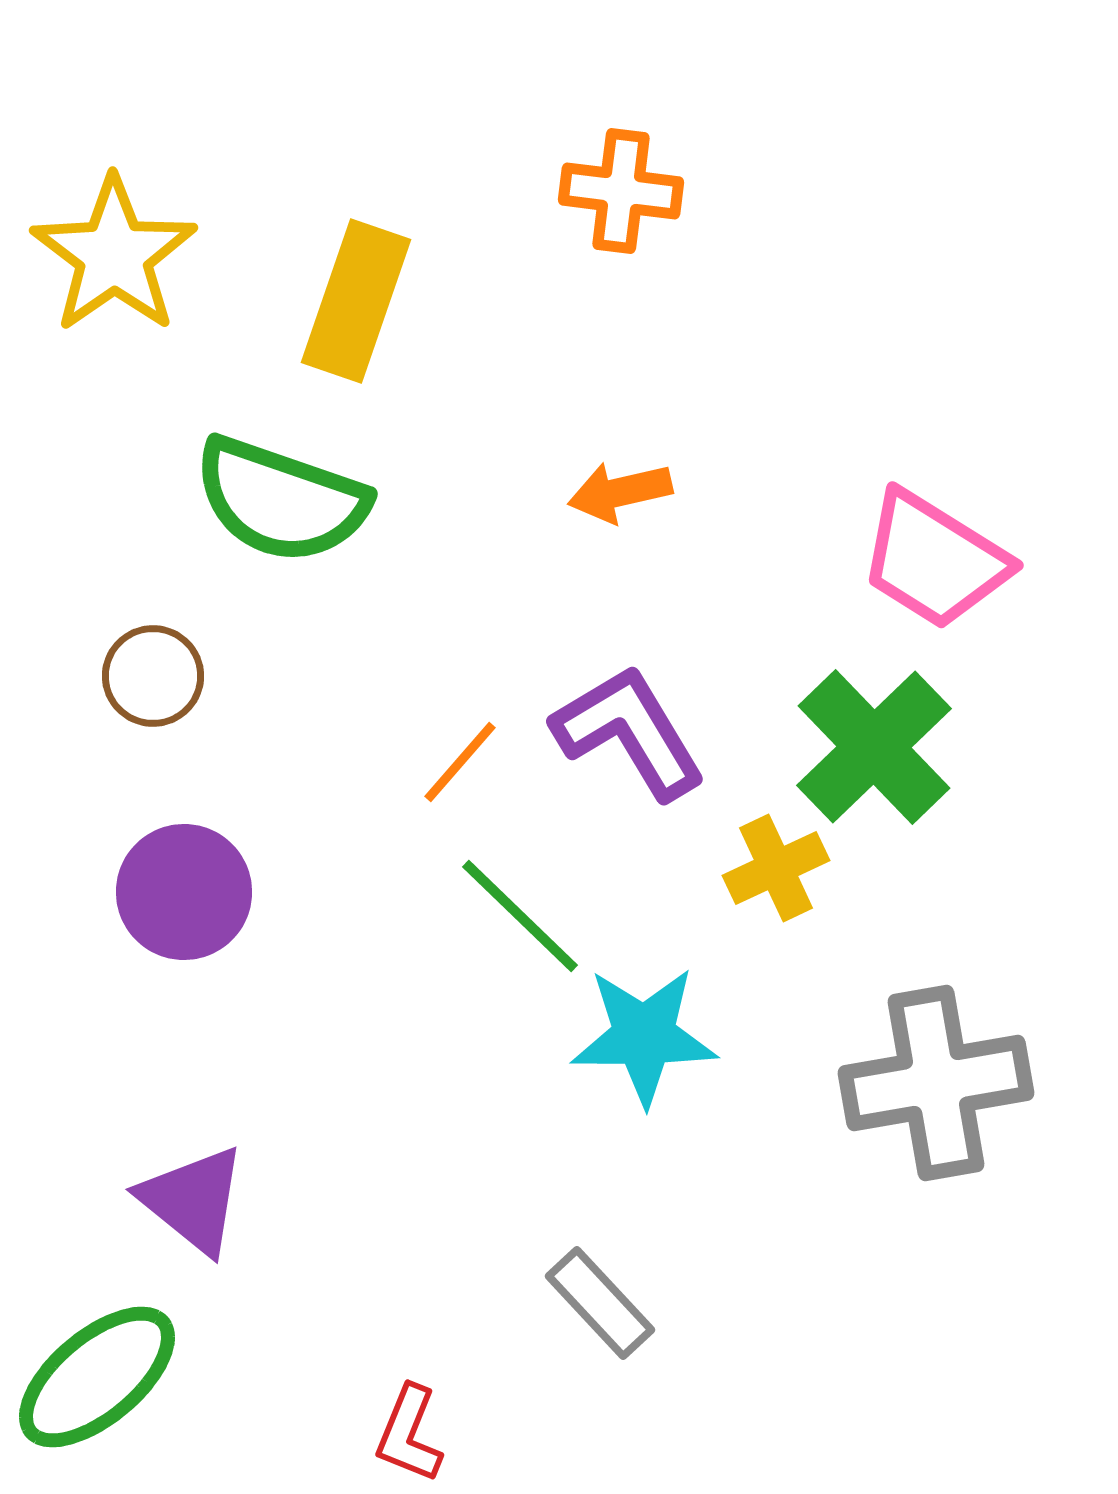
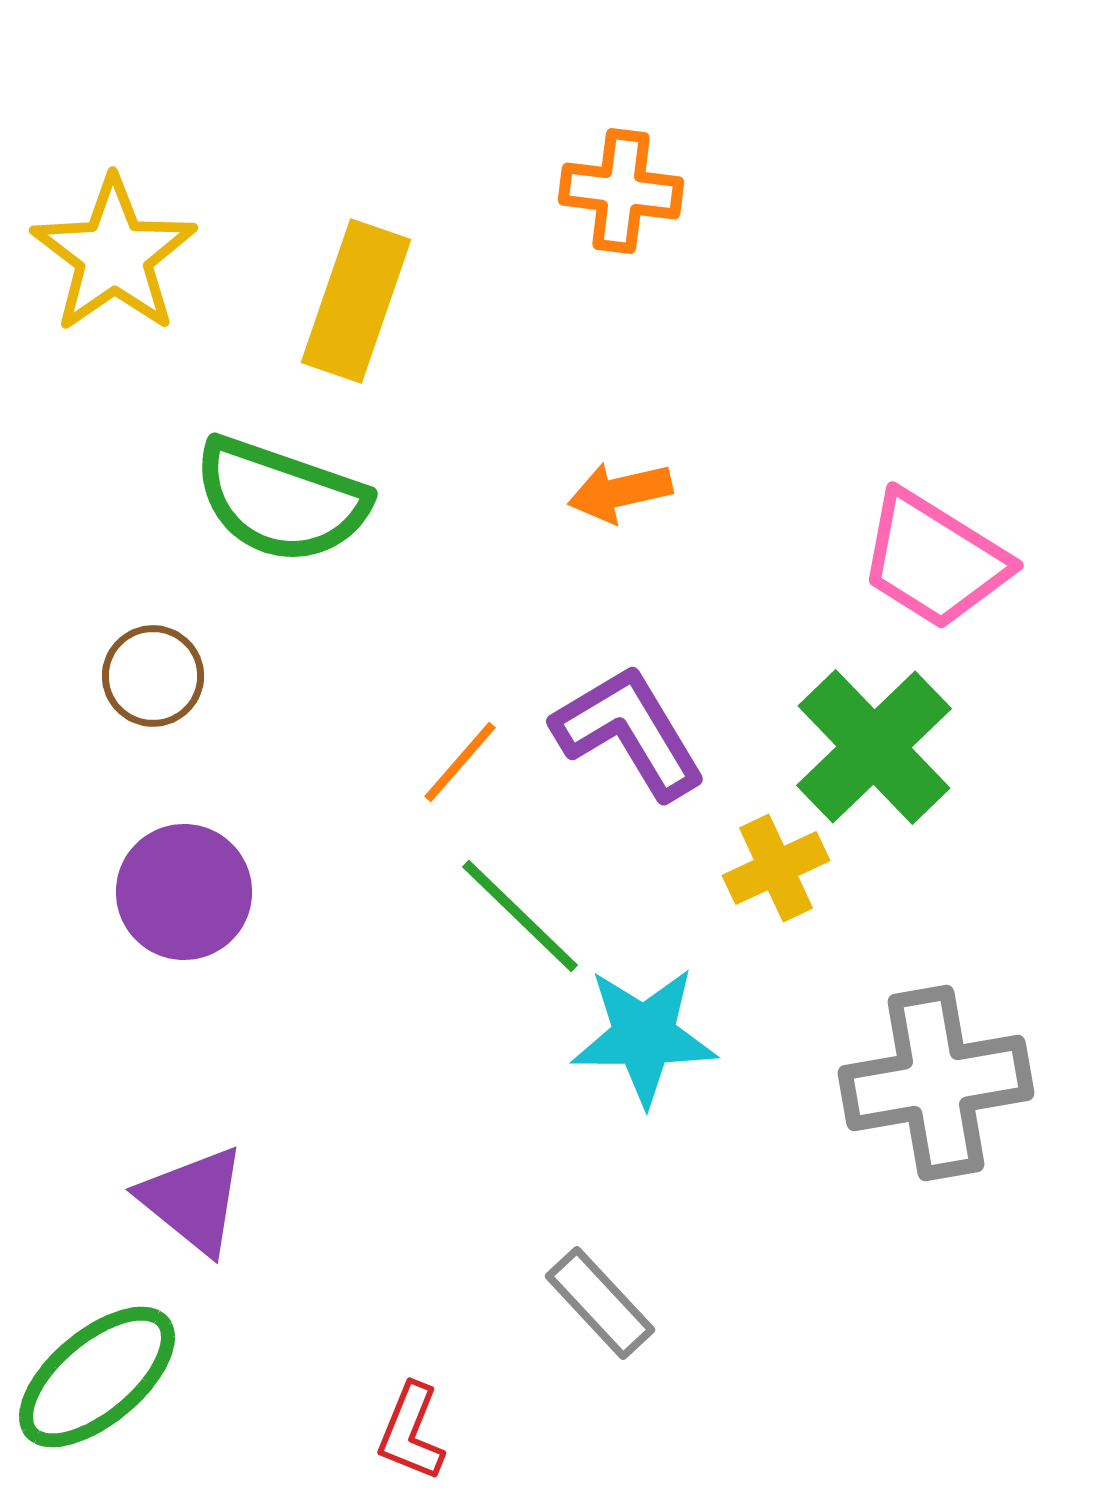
red L-shape: moved 2 px right, 2 px up
